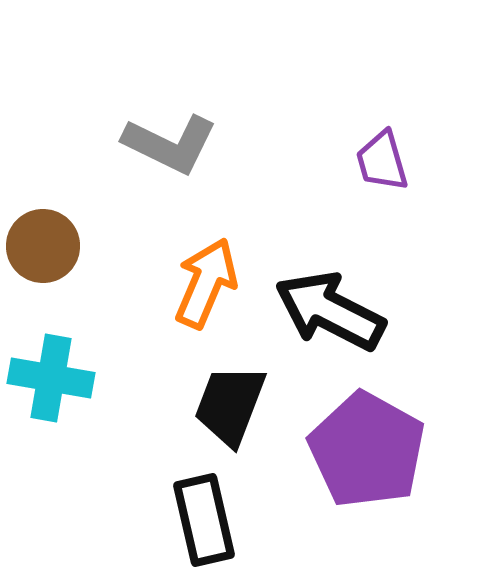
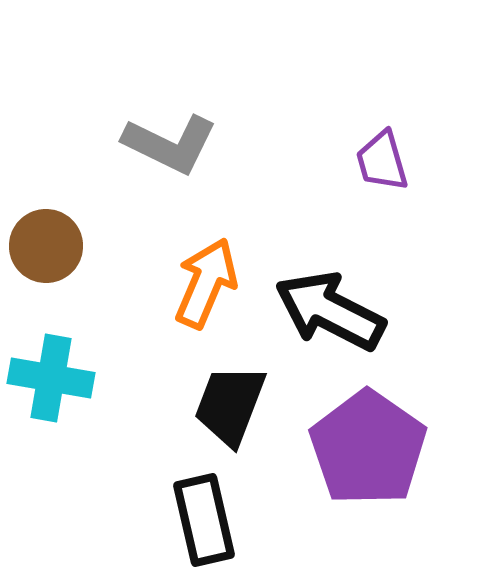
brown circle: moved 3 px right
purple pentagon: moved 1 px right, 2 px up; rotated 6 degrees clockwise
